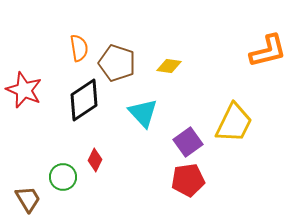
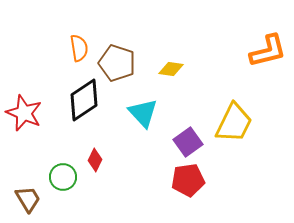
yellow diamond: moved 2 px right, 3 px down
red star: moved 23 px down
